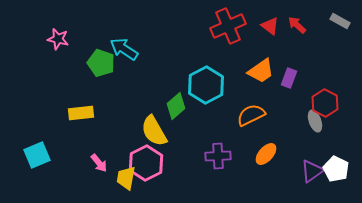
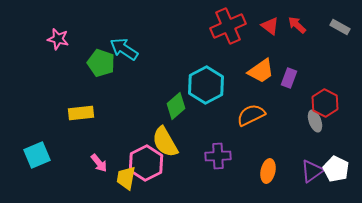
gray rectangle: moved 6 px down
yellow semicircle: moved 11 px right, 11 px down
orange ellipse: moved 2 px right, 17 px down; rotated 30 degrees counterclockwise
